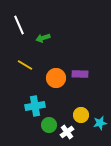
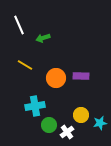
purple rectangle: moved 1 px right, 2 px down
